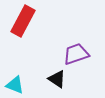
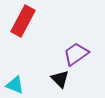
purple trapezoid: rotated 16 degrees counterclockwise
black triangle: moved 3 px right; rotated 12 degrees clockwise
